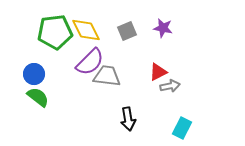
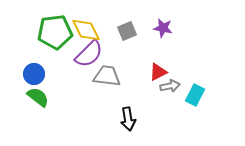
purple semicircle: moved 1 px left, 8 px up
cyan rectangle: moved 13 px right, 33 px up
